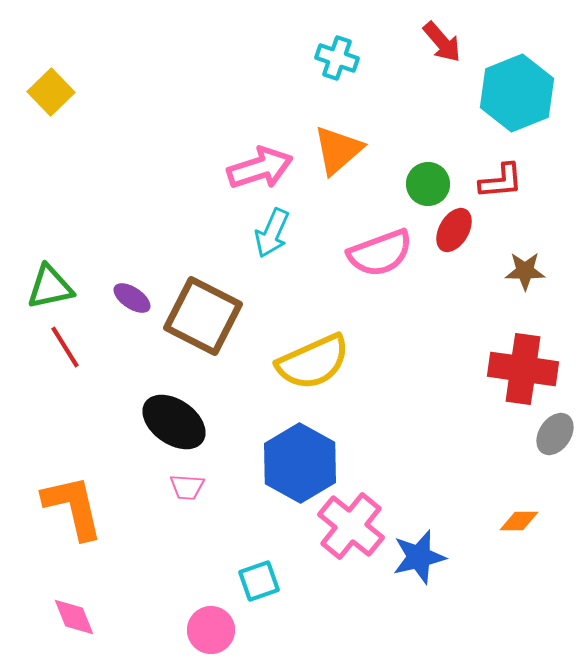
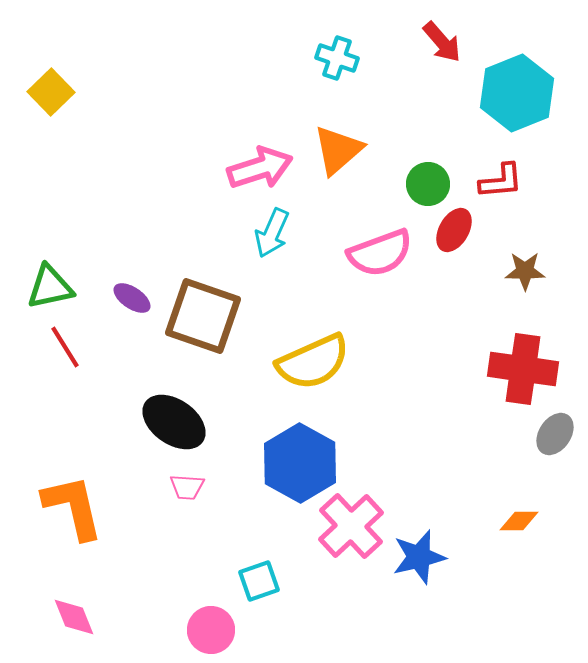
brown square: rotated 8 degrees counterclockwise
pink cross: rotated 8 degrees clockwise
